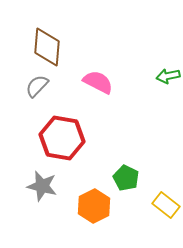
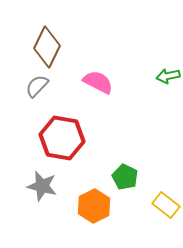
brown diamond: rotated 21 degrees clockwise
green pentagon: moved 1 px left, 1 px up
